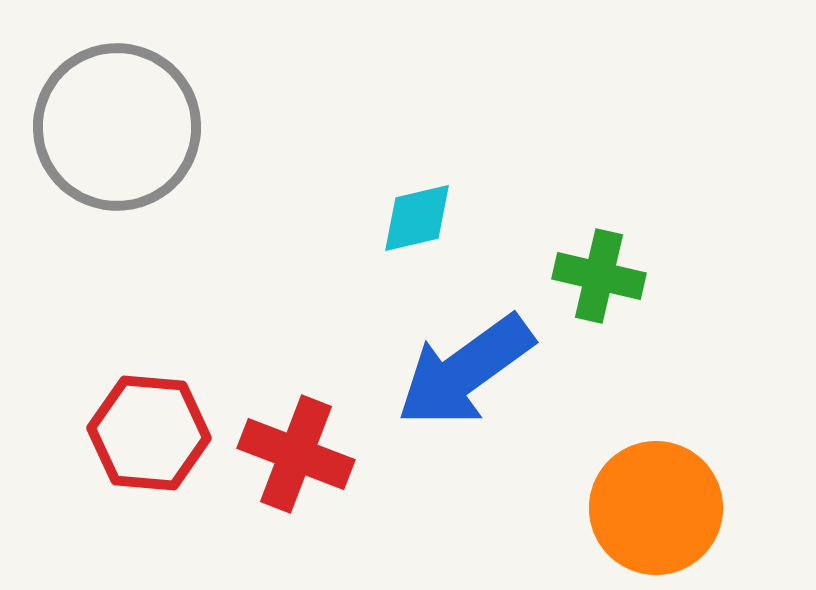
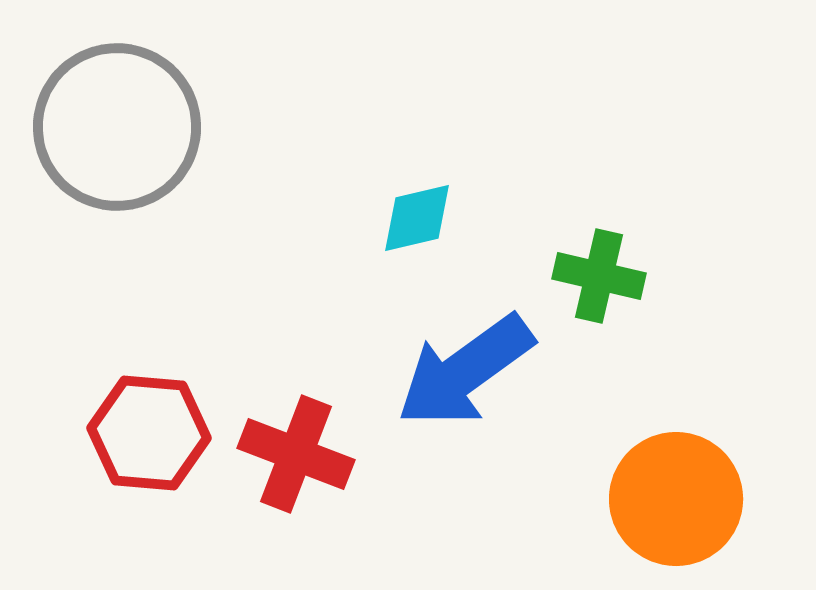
orange circle: moved 20 px right, 9 px up
